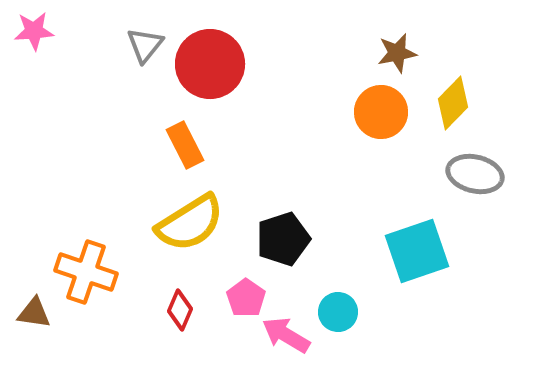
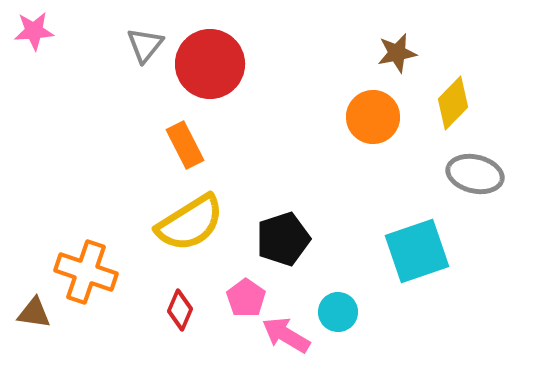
orange circle: moved 8 px left, 5 px down
